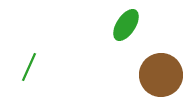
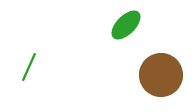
green ellipse: rotated 12 degrees clockwise
